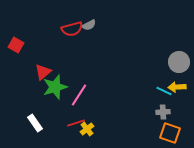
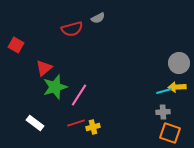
gray semicircle: moved 9 px right, 7 px up
gray circle: moved 1 px down
red triangle: moved 1 px right, 4 px up
cyan line: rotated 42 degrees counterclockwise
white rectangle: rotated 18 degrees counterclockwise
yellow cross: moved 6 px right, 2 px up; rotated 24 degrees clockwise
